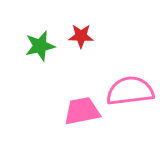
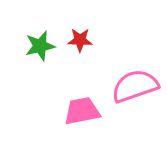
red star: moved 1 px left, 4 px down
pink semicircle: moved 5 px right, 5 px up; rotated 12 degrees counterclockwise
